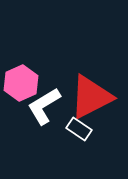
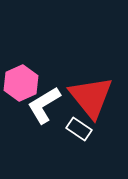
red triangle: rotated 42 degrees counterclockwise
white L-shape: moved 1 px up
